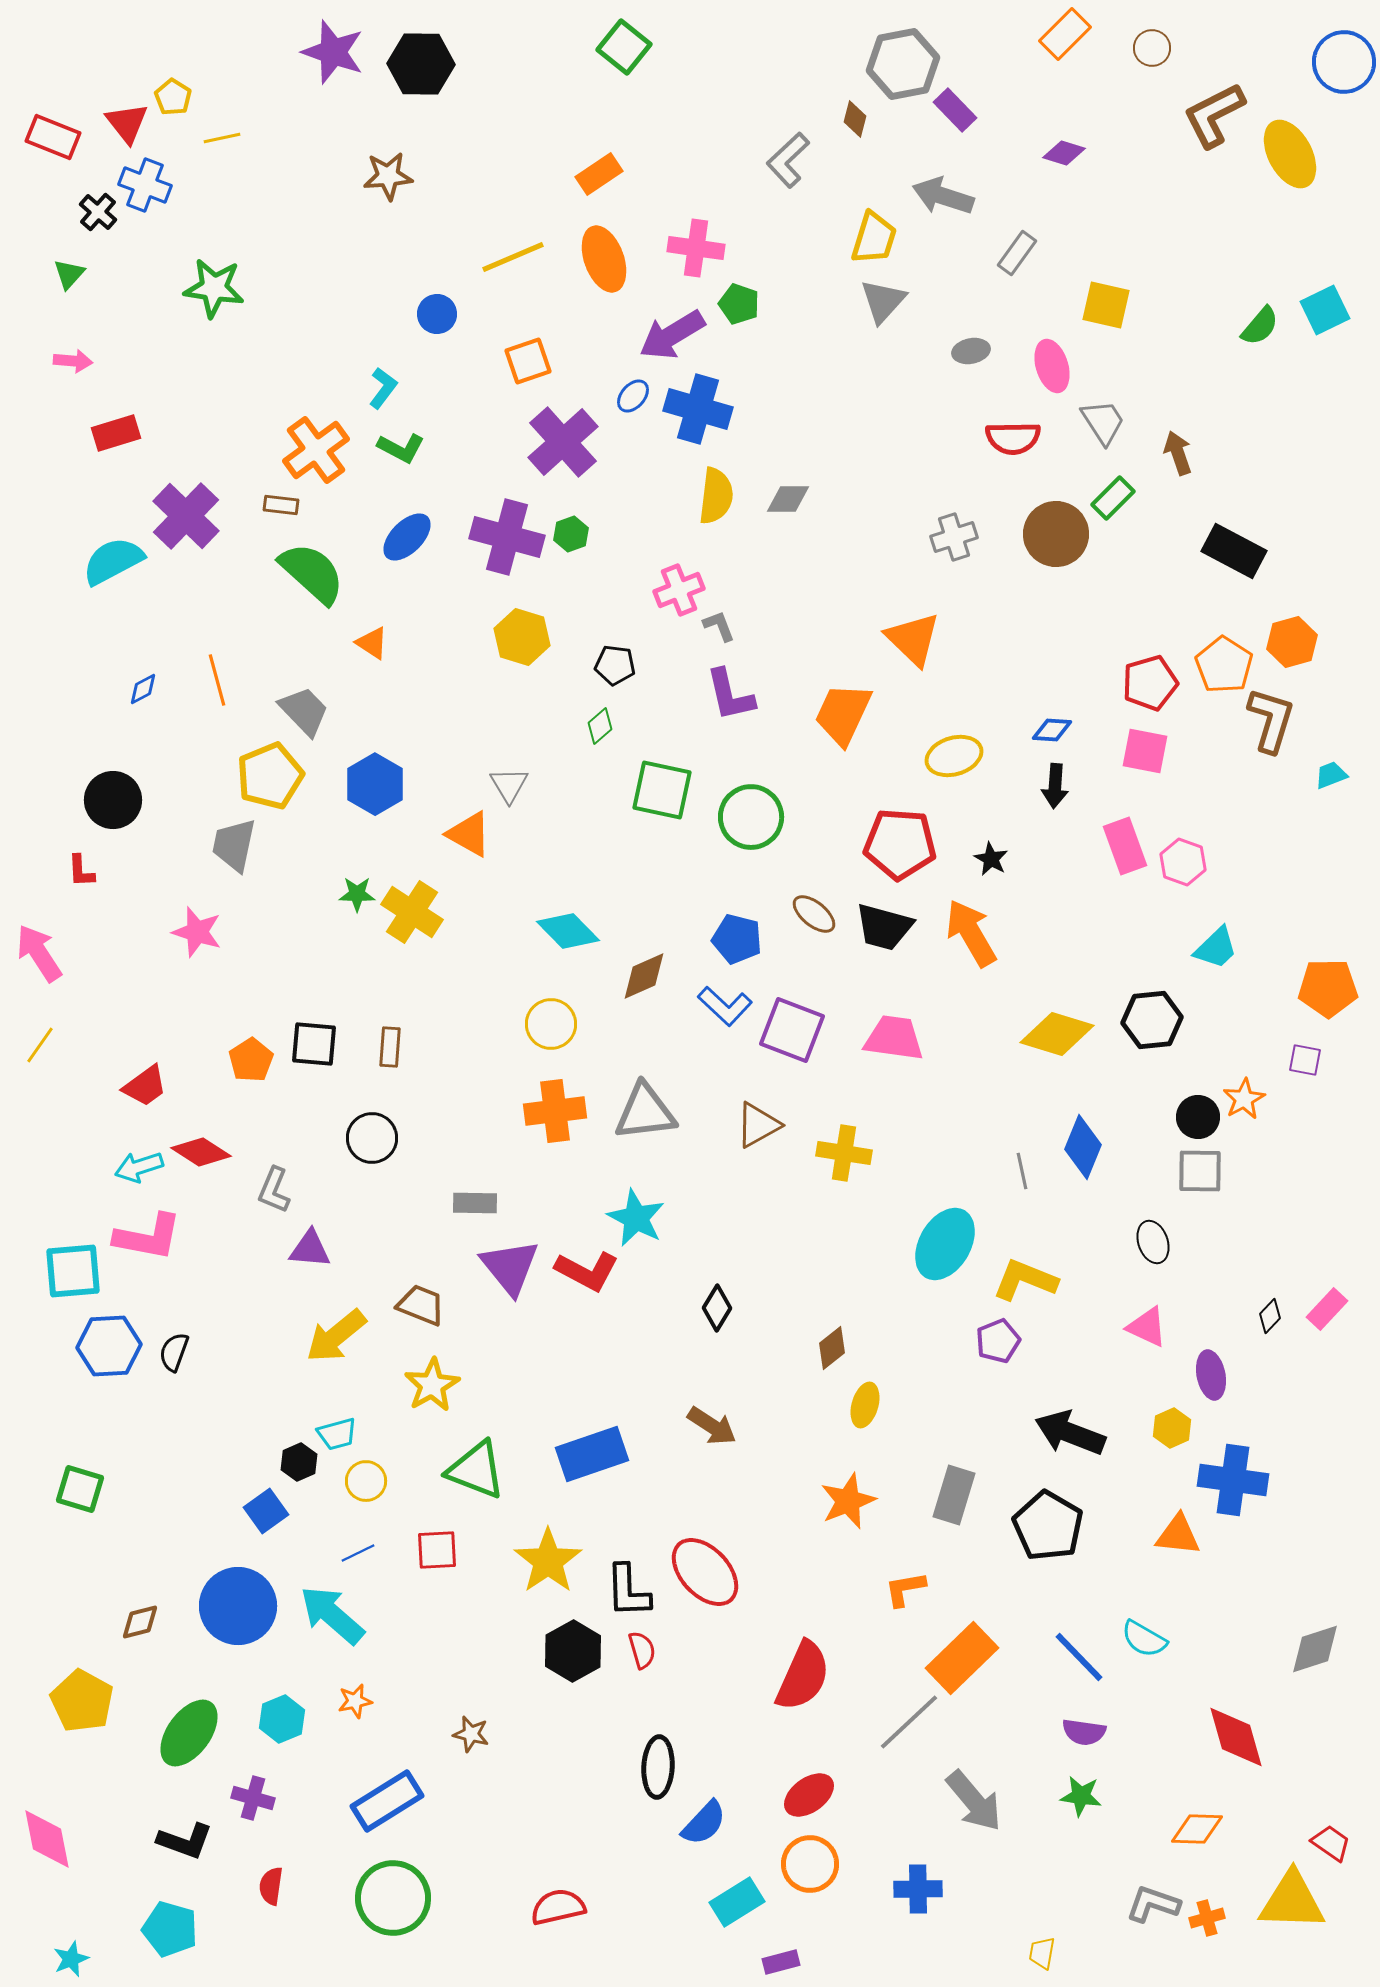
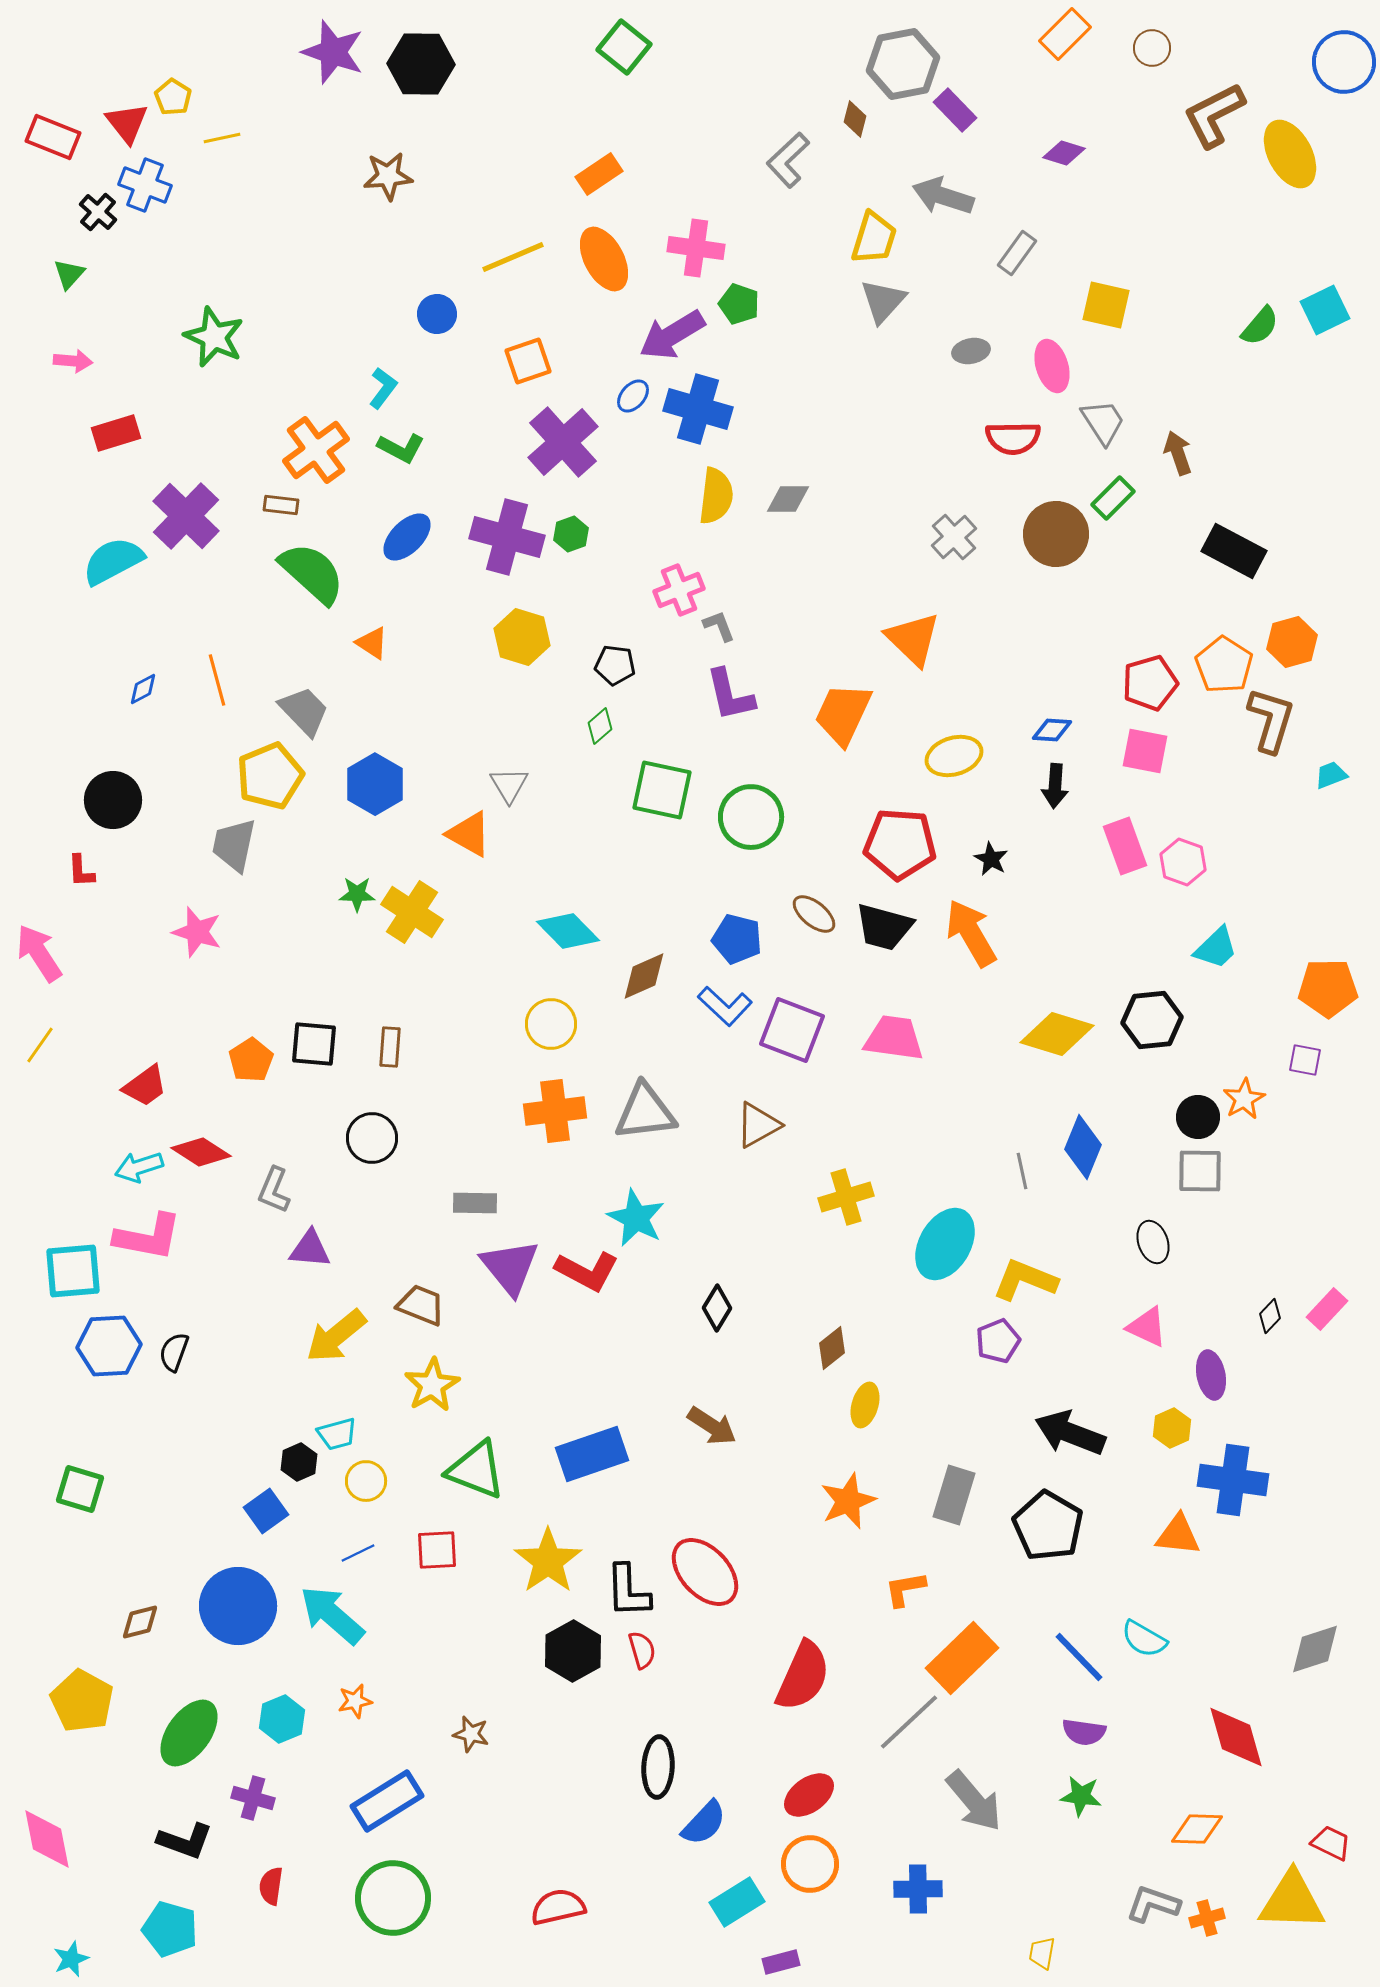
orange ellipse at (604, 259): rotated 8 degrees counterclockwise
green star at (214, 288): moved 49 px down; rotated 16 degrees clockwise
gray cross at (954, 537): rotated 24 degrees counterclockwise
yellow cross at (844, 1153): moved 2 px right, 44 px down; rotated 26 degrees counterclockwise
red trapezoid at (1331, 1843): rotated 9 degrees counterclockwise
